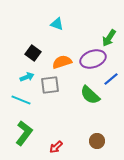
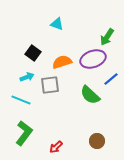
green arrow: moved 2 px left, 1 px up
